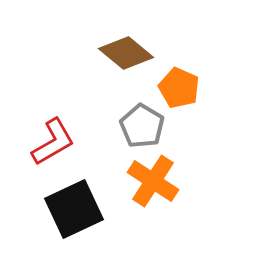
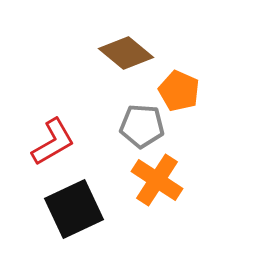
orange pentagon: moved 3 px down
gray pentagon: rotated 27 degrees counterclockwise
orange cross: moved 4 px right, 1 px up
